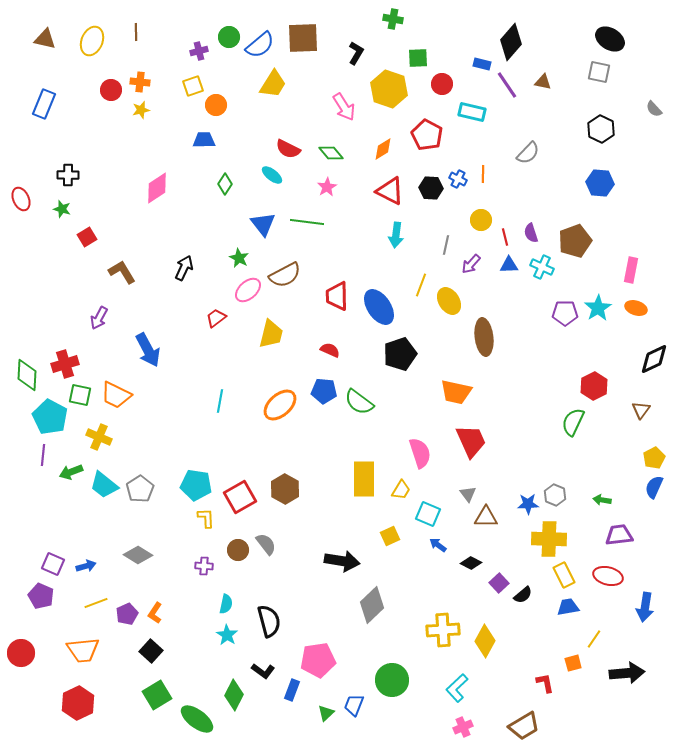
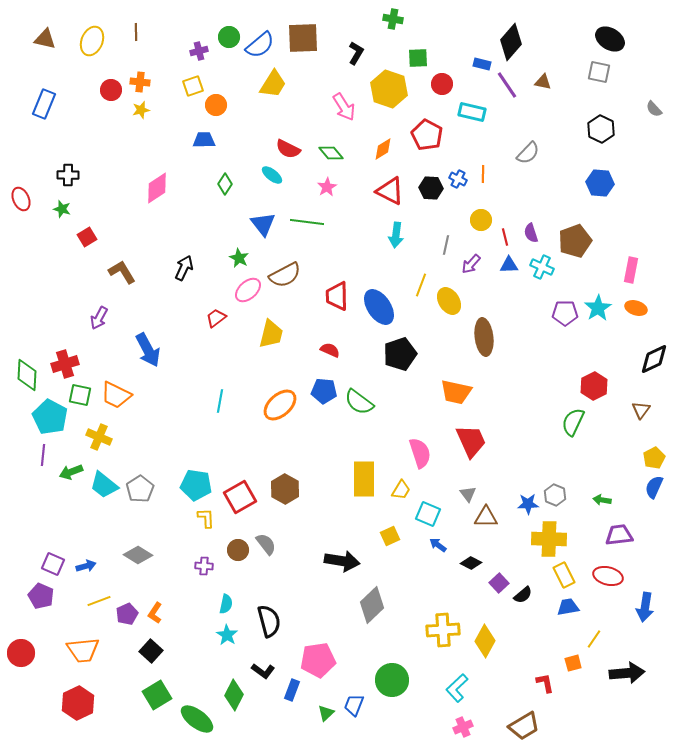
yellow line at (96, 603): moved 3 px right, 2 px up
